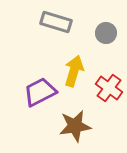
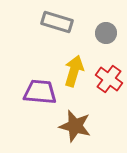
gray rectangle: moved 1 px right
red cross: moved 9 px up
purple trapezoid: rotated 32 degrees clockwise
brown star: rotated 24 degrees clockwise
